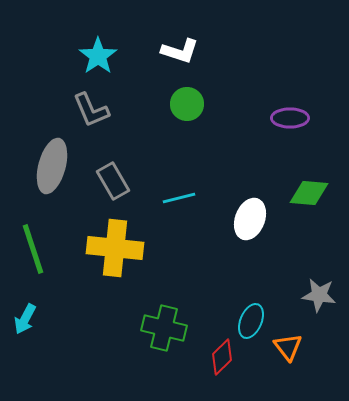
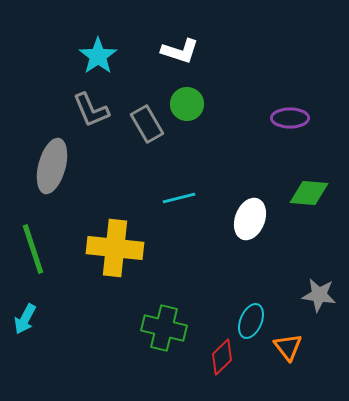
gray rectangle: moved 34 px right, 57 px up
